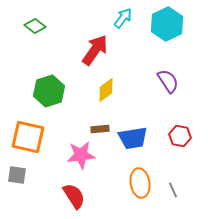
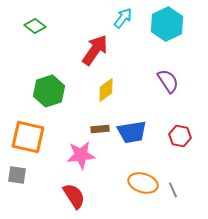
blue trapezoid: moved 1 px left, 6 px up
orange ellipse: moved 3 px right; rotated 64 degrees counterclockwise
